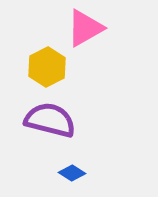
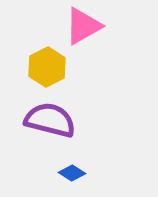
pink triangle: moved 2 px left, 2 px up
